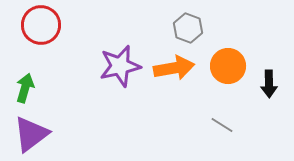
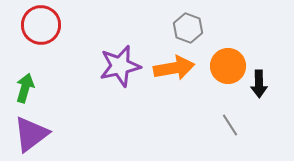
black arrow: moved 10 px left
gray line: moved 8 px right; rotated 25 degrees clockwise
